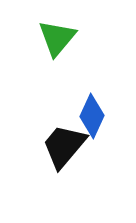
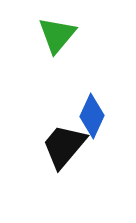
green triangle: moved 3 px up
